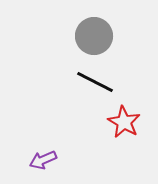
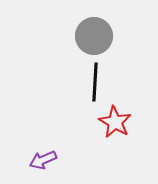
black line: rotated 66 degrees clockwise
red star: moved 9 px left
